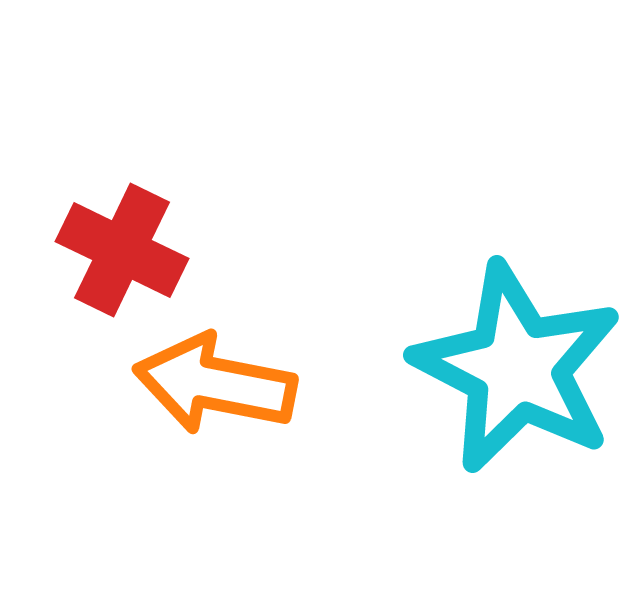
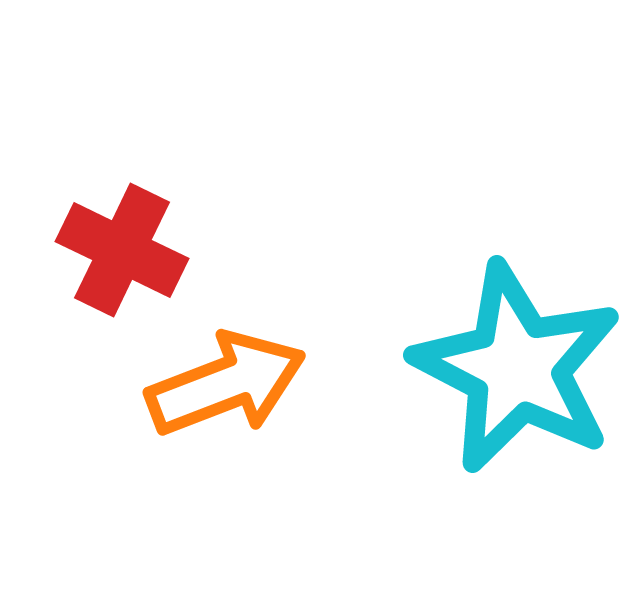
orange arrow: moved 11 px right; rotated 148 degrees clockwise
